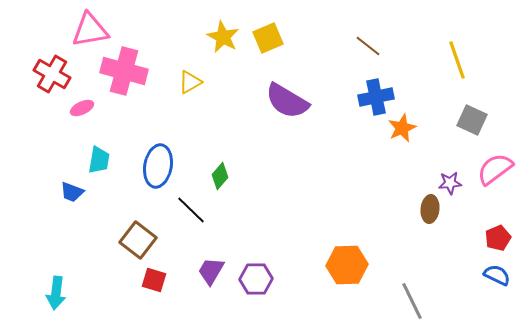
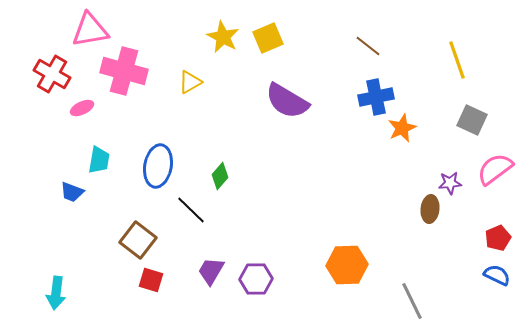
red square: moved 3 px left
